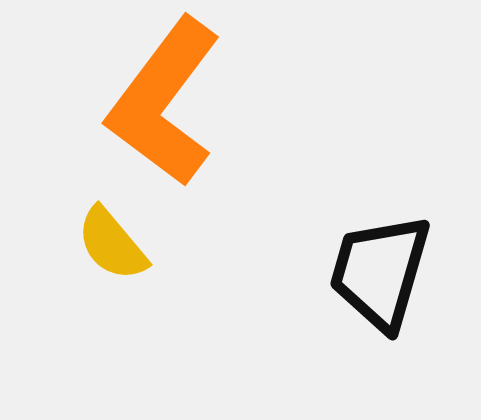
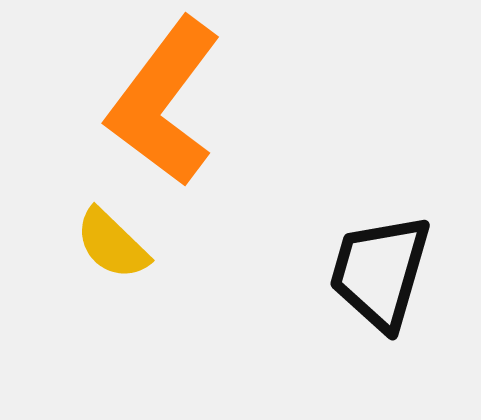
yellow semicircle: rotated 6 degrees counterclockwise
